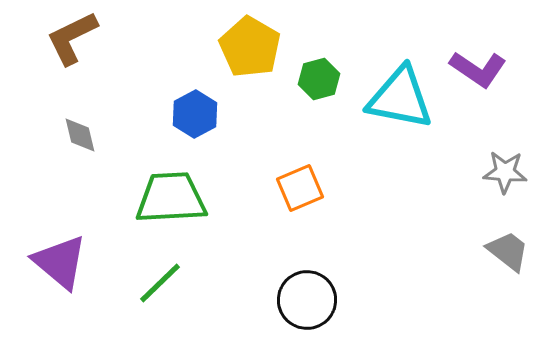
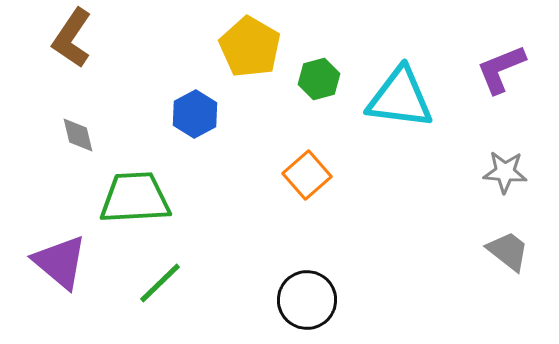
brown L-shape: rotated 30 degrees counterclockwise
purple L-shape: moved 23 px right; rotated 124 degrees clockwise
cyan triangle: rotated 4 degrees counterclockwise
gray diamond: moved 2 px left
orange square: moved 7 px right, 13 px up; rotated 18 degrees counterclockwise
green trapezoid: moved 36 px left
